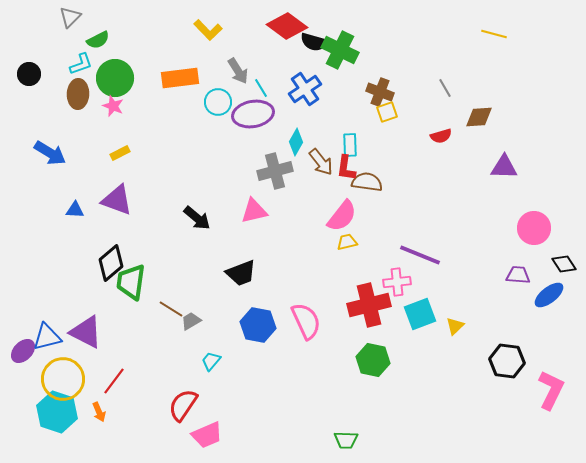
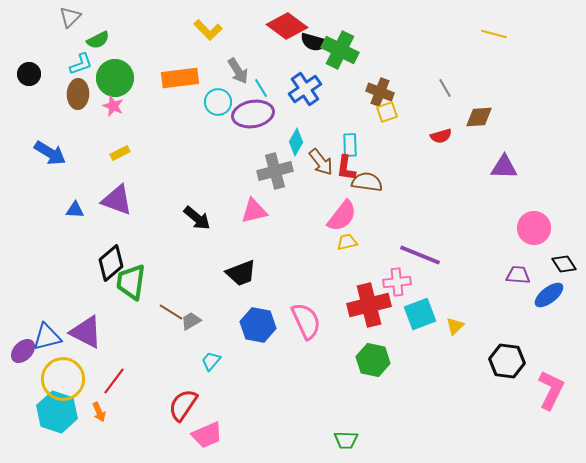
brown line at (171, 309): moved 3 px down
